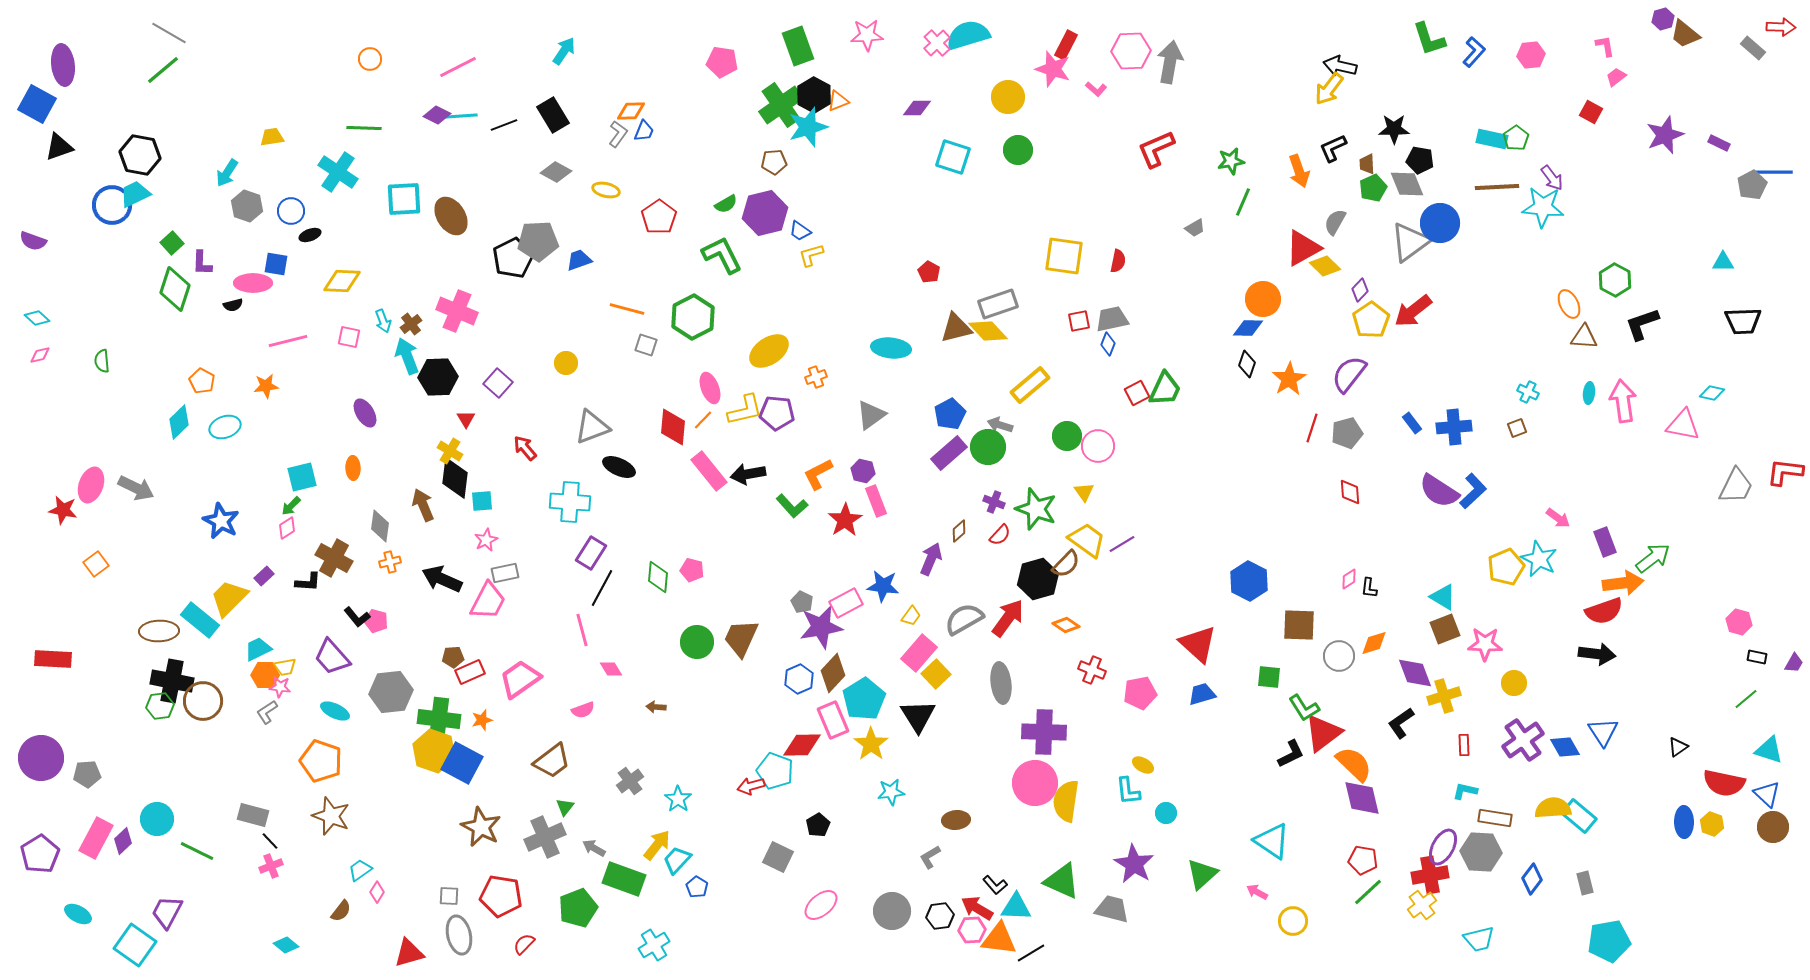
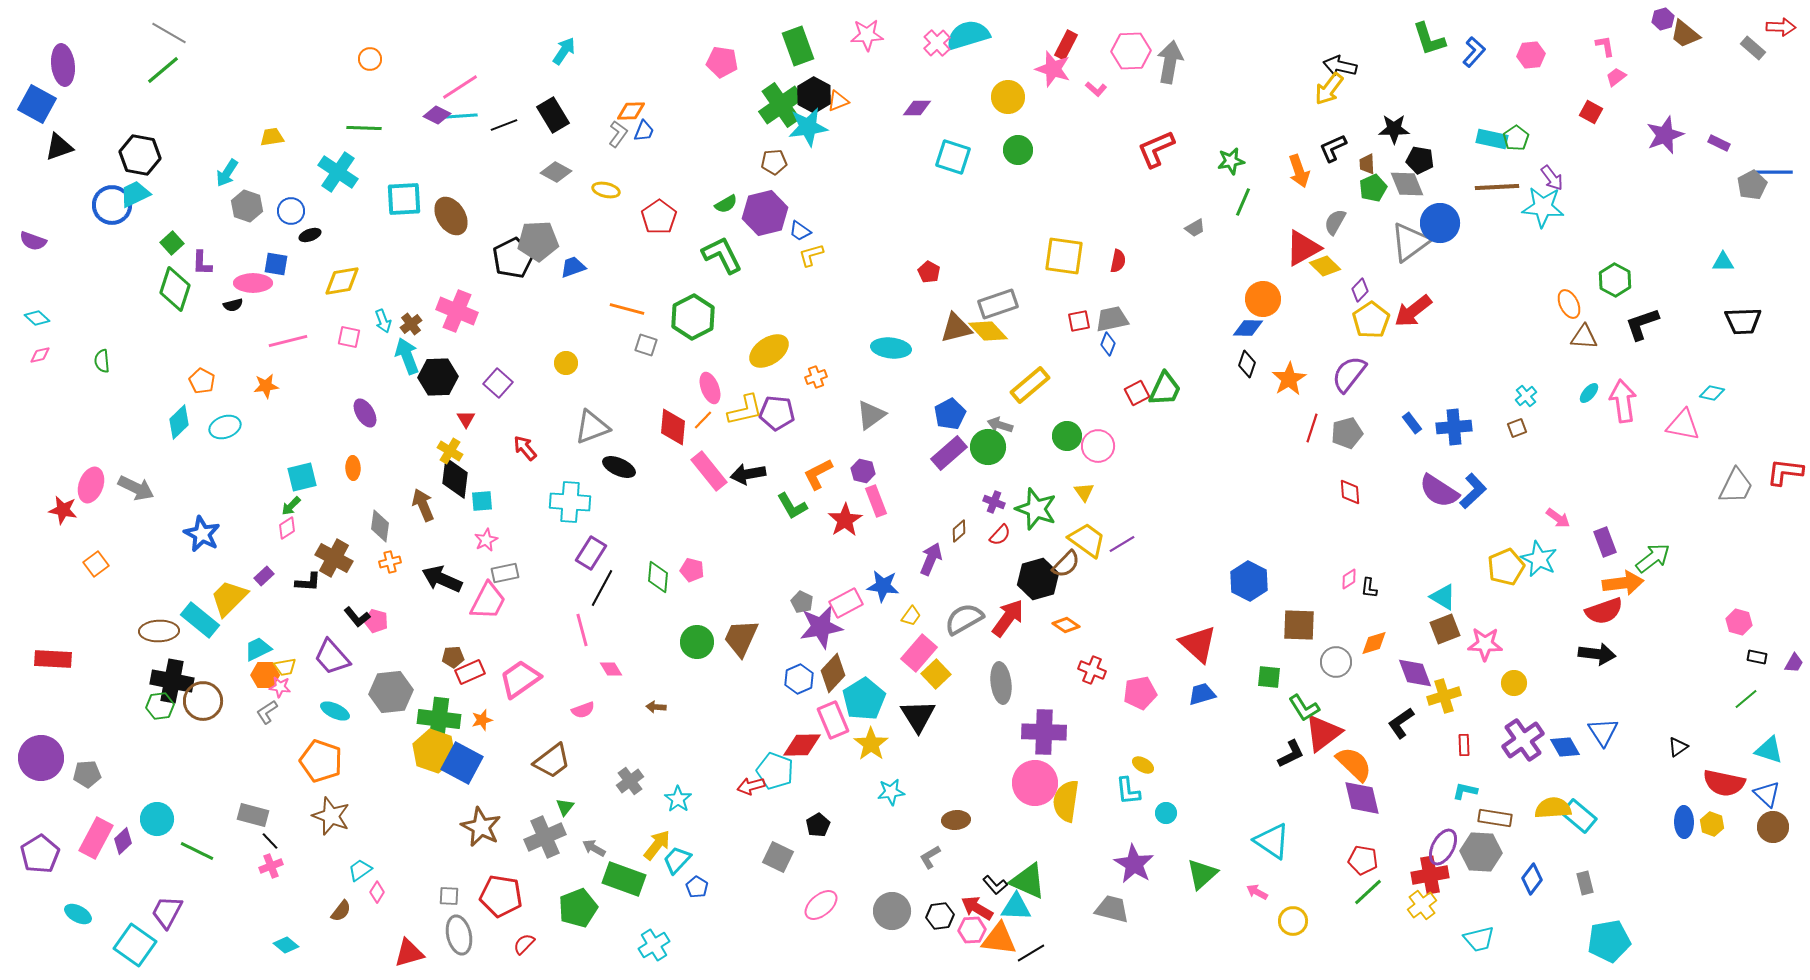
pink line at (458, 67): moved 2 px right, 20 px down; rotated 6 degrees counterclockwise
cyan star at (808, 127): rotated 9 degrees clockwise
blue trapezoid at (579, 260): moved 6 px left, 7 px down
yellow diamond at (342, 281): rotated 12 degrees counterclockwise
cyan cross at (1528, 392): moved 2 px left, 4 px down; rotated 25 degrees clockwise
cyan ellipse at (1589, 393): rotated 35 degrees clockwise
green L-shape at (792, 506): rotated 12 degrees clockwise
blue star at (221, 521): moved 19 px left, 13 px down
gray circle at (1339, 656): moved 3 px left, 6 px down
green triangle at (1062, 881): moved 34 px left
